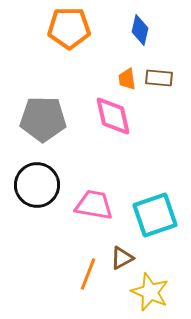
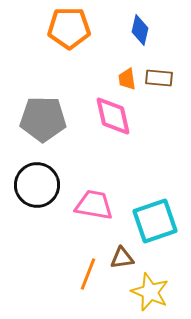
cyan square: moved 6 px down
brown triangle: rotated 20 degrees clockwise
